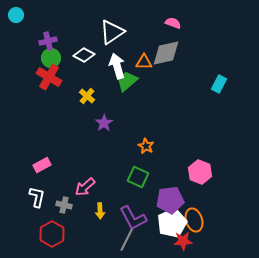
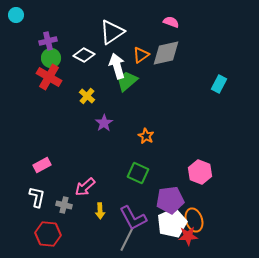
pink semicircle: moved 2 px left, 1 px up
orange triangle: moved 3 px left, 7 px up; rotated 36 degrees counterclockwise
orange star: moved 10 px up
green square: moved 4 px up
red hexagon: moved 4 px left; rotated 25 degrees counterclockwise
red star: moved 5 px right, 5 px up
